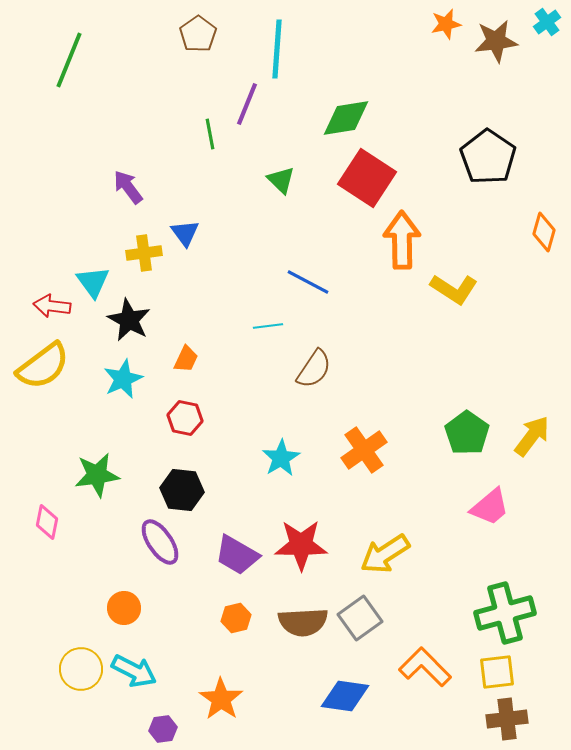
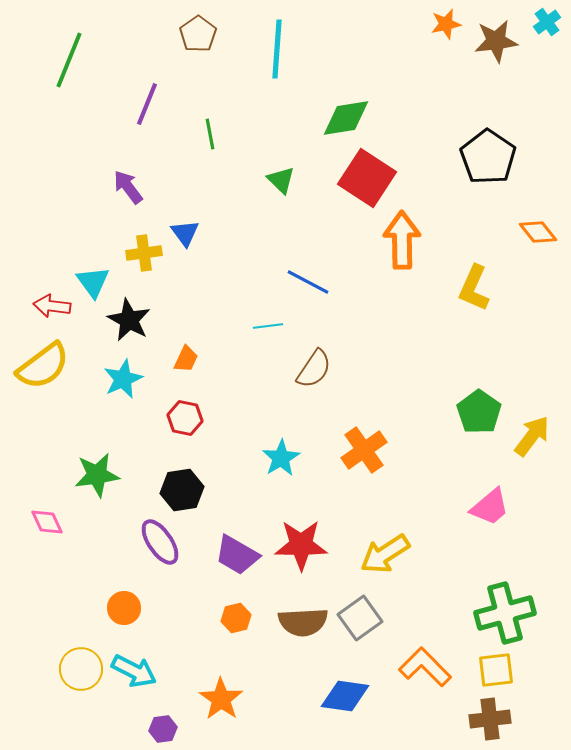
purple line at (247, 104): moved 100 px left
orange diamond at (544, 232): moved 6 px left; rotated 54 degrees counterclockwise
yellow L-shape at (454, 289): moved 20 px right, 1 px up; rotated 81 degrees clockwise
green pentagon at (467, 433): moved 12 px right, 21 px up
black hexagon at (182, 490): rotated 15 degrees counterclockwise
pink diamond at (47, 522): rotated 36 degrees counterclockwise
yellow square at (497, 672): moved 1 px left, 2 px up
brown cross at (507, 719): moved 17 px left
